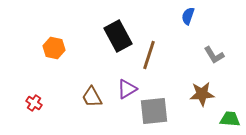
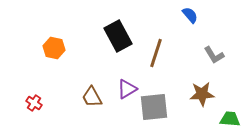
blue semicircle: moved 2 px right, 1 px up; rotated 120 degrees clockwise
brown line: moved 7 px right, 2 px up
gray square: moved 4 px up
